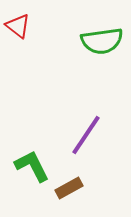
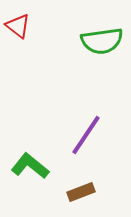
green L-shape: moved 2 px left; rotated 24 degrees counterclockwise
brown rectangle: moved 12 px right, 4 px down; rotated 8 degrees clockwise
